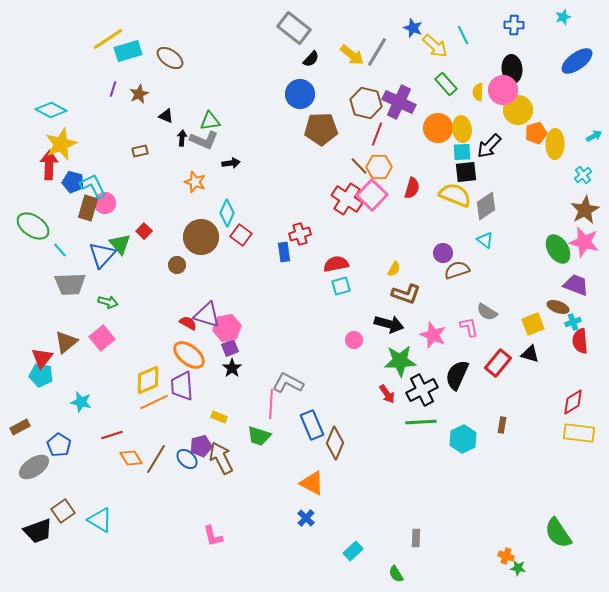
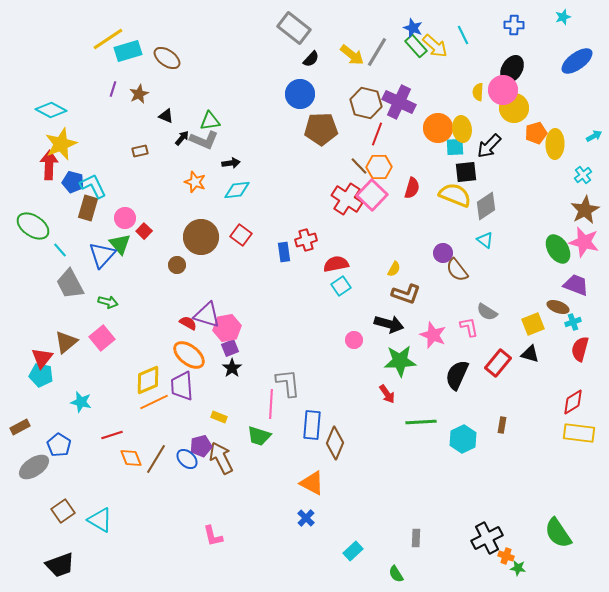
brown ellipse at (170, 58): moved 3 px left
black ellipse at (512, 69): rotated 36 degrees clockwise
green rectangle at (446, 84): moved 30 px left, 38 px up
yellow circle at (518, 110): moved 4 px left, 2 px up
black arrow at (182, 138): rotated 35 degrees clockwise
cyan square at (462, 152): moved 7 px left, 5 px up
pink circle at (105, 203): moved 20 px right, 15 px down
cyan diamond at (227, 213): moved 10 px right, 23 px up; rotated 60 degrees clockwise
red cross at (300, 234): moved 6 px right, 6 px down
brown semicircle at (457, 270): rotated 110 degrees counterclockwise
gray trapezoid at (70, 284): rotated 64 degrees clockwise
cyan square at (341, 286): rotated 18 degrees counterclockwise
red semicircle at (580, 341): moved 8 px down; rotated 20 degrees clockwise
gray L-shape at (288, 383): rotated 56 degrees clockwise
black cross at (422, 390): moved 65 px right, 148 px down
blue rectangle at (312, 425): rotated 28 degrees clockwise
orange diamond at (131, 458): rotated 10 degrees clockwise
black trapezoid at (38, 531): moved 22 px right, 34 px down
